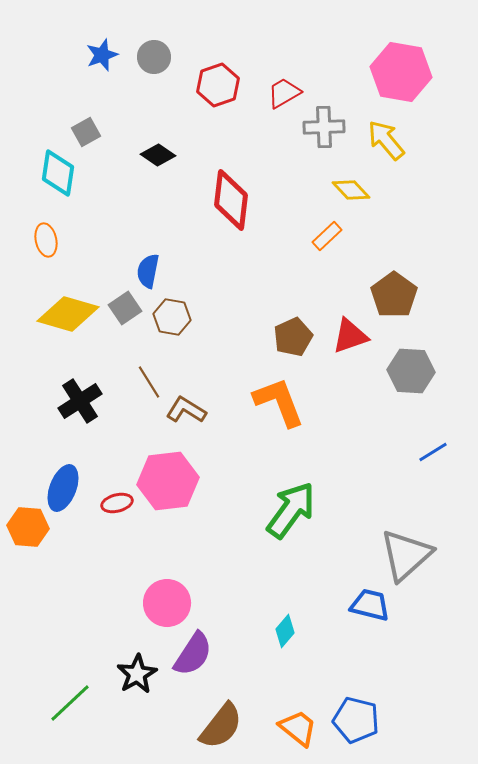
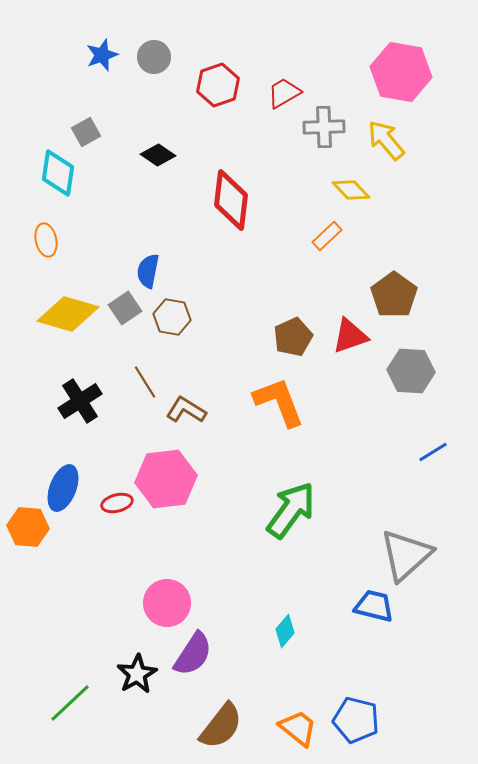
brown line at (149, 382): moved 4 px left
pink hexagon at (168, 481): moved 2 px left, 2 px up
blue trapezoid at (370, 605): moved 4 px right, 1 px down
